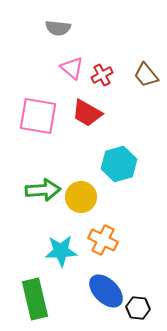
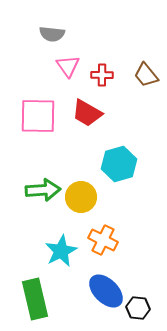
gray semicircle: moved 6 px left, 6 px down
pink triangle: moved 4 px left, 2 px up; rotated 15 degrees clockwise
red cross: rotated 30 degrees clockwise
pink square: rotated 9 degrees counterclockwise
cyan star: rotated 24 degrees counterclockwise
